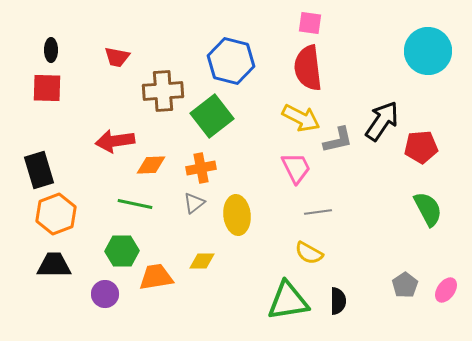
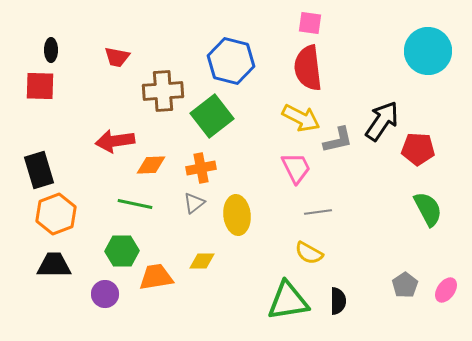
red square: moved 7 px left, 2 px up
red pentagon: moved 3 px left, 2 px down; rotated 8 degrees clockwise
